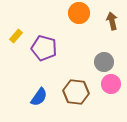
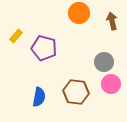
blue semicircle: rotated 24 degrees counterclockwise
